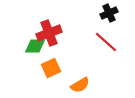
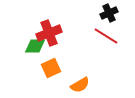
red line: moved 6 px up; rotated 10 degrees counterclockwise
